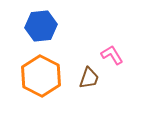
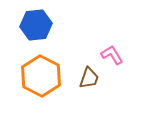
blue hexagon: moved 5 px left, 1 px up
